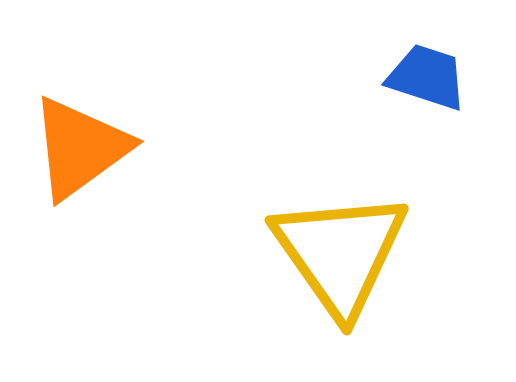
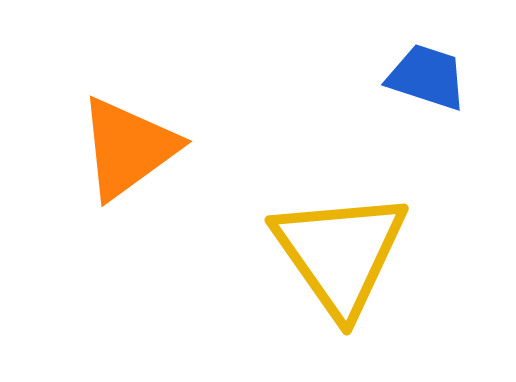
orange triangle: moved 48 px right
